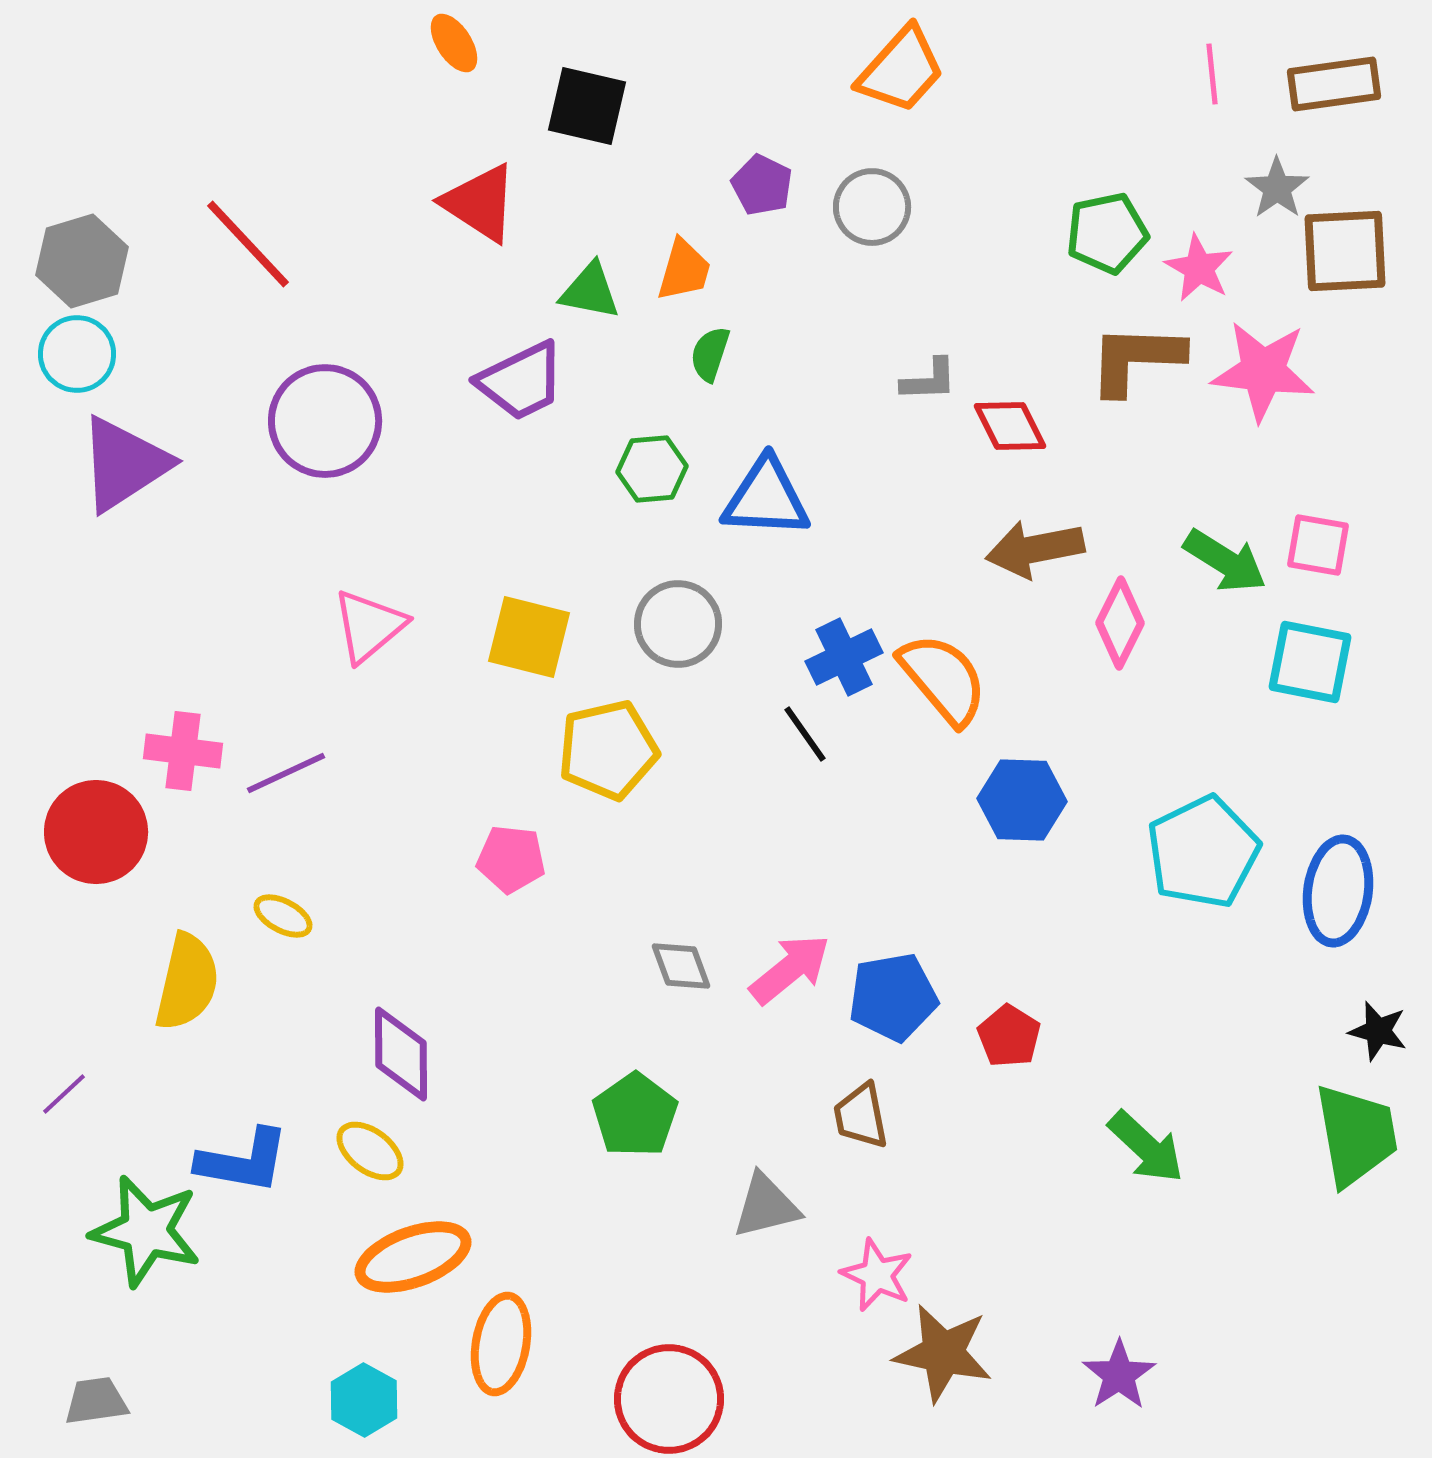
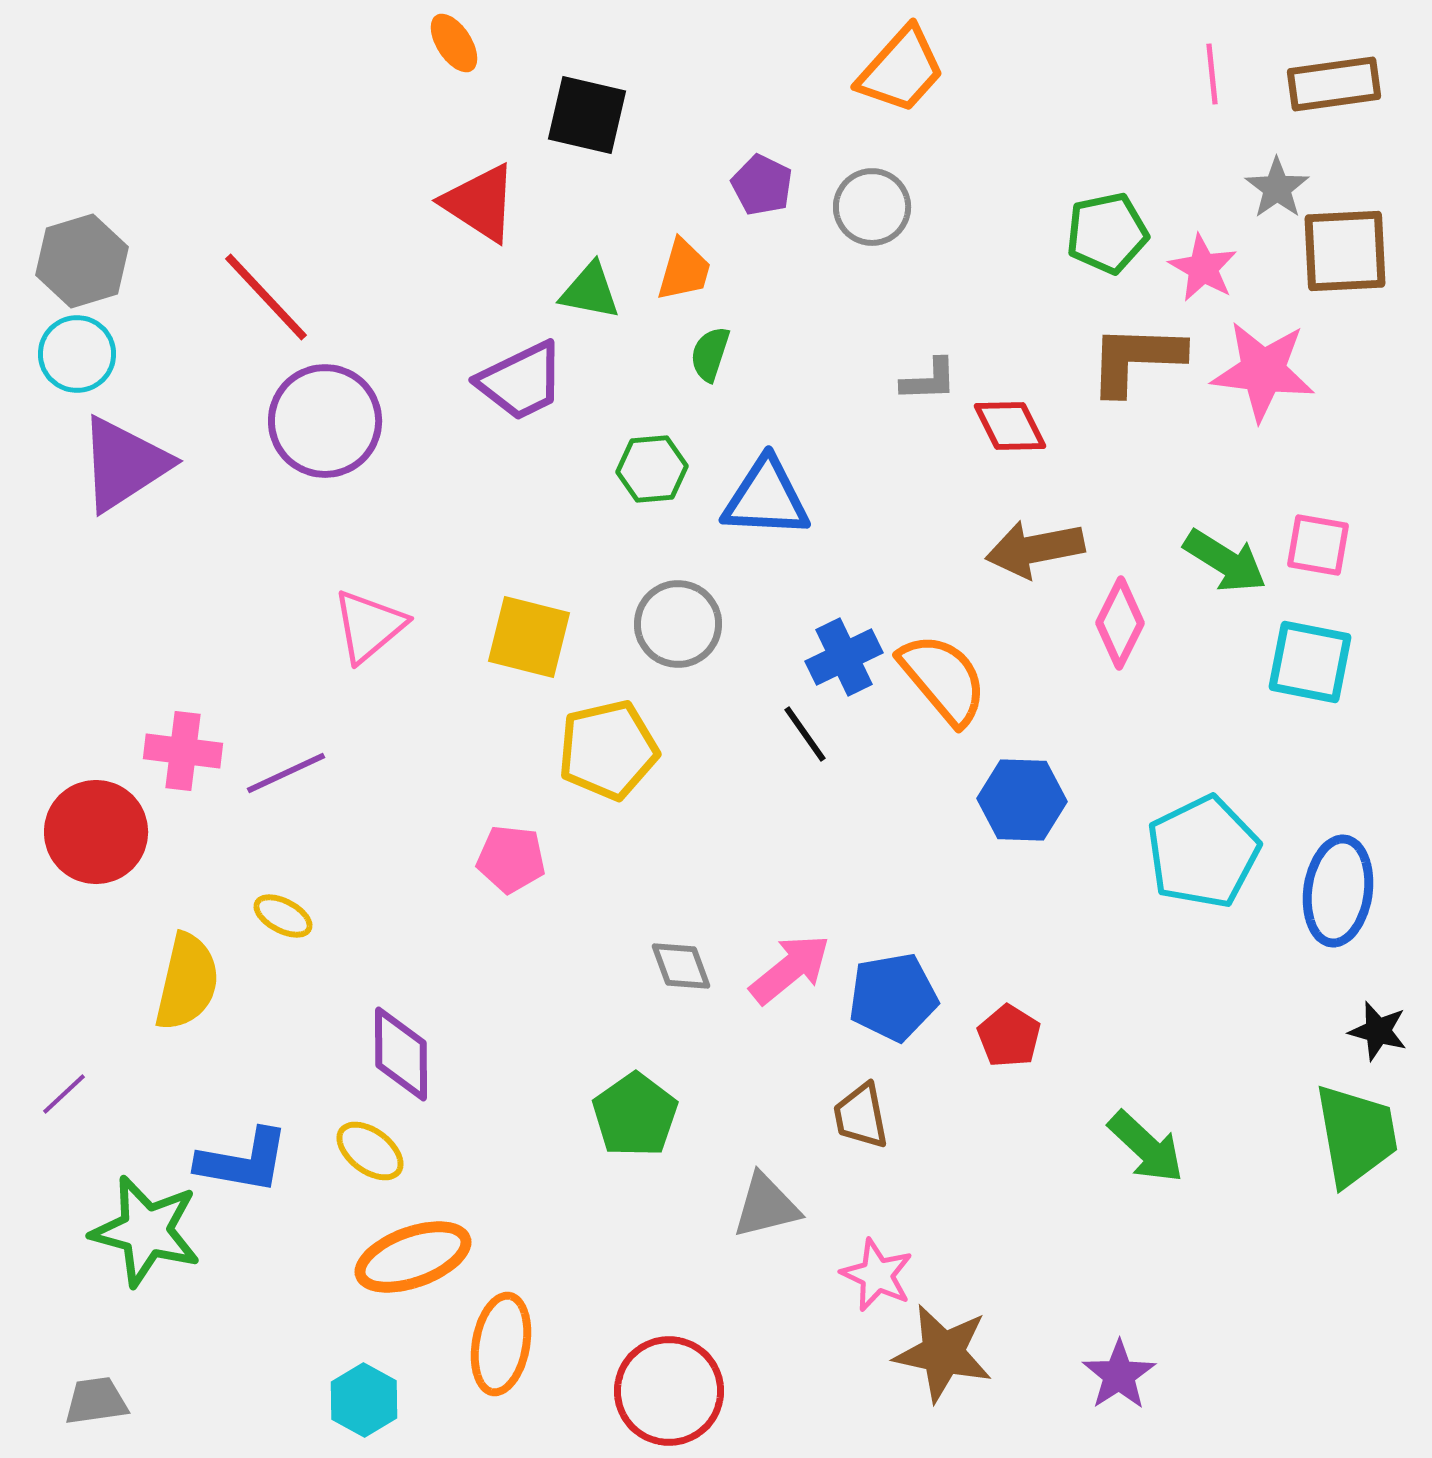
black square at (587, 106): moved 9 px down
red line at (248, 244): moved 18 px right, 53 px down
pink star at (1199, 268): moved 4 px right
red circle at (669, 1399): moved 8 px up
